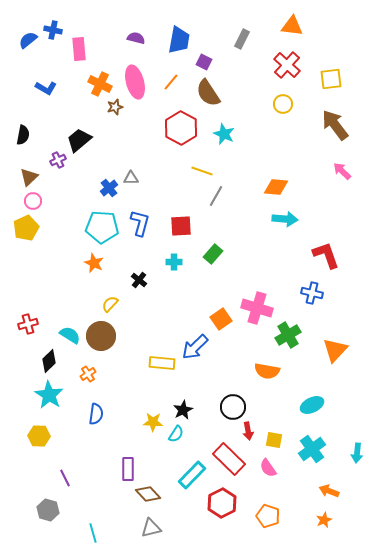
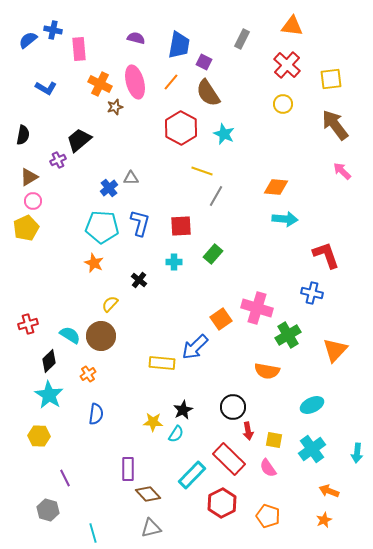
blue trapezoid at (179, 40): moved 5 px down
brown triangle at (29, 177): rotated 12 degrees clockwise
